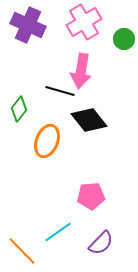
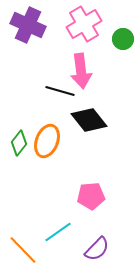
pink cross: moved 2 px down
green circle: moved 1 px left
pink arrow: rotated 16 degrees counterclockwise
green diamond: moved 34 px down
purple semicircle: moved 4 px left, 6 px down
orange line: moved 1 px right, 1 px up
